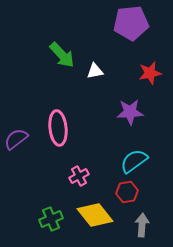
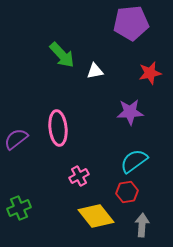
yellow diamond: moved 1 px right, 1 px down
green cross: moved 32 px left, 11 px up
